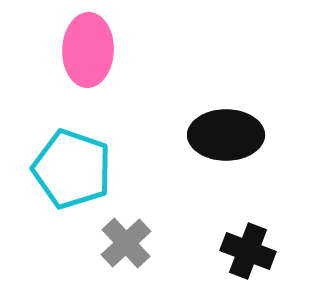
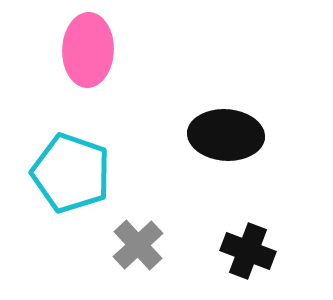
black ellipse: rotated 4 degrees clockwise
cyan pentagon: moved 1 px left, 4 px down
gray cross: moved 12 px right, 2 px down
